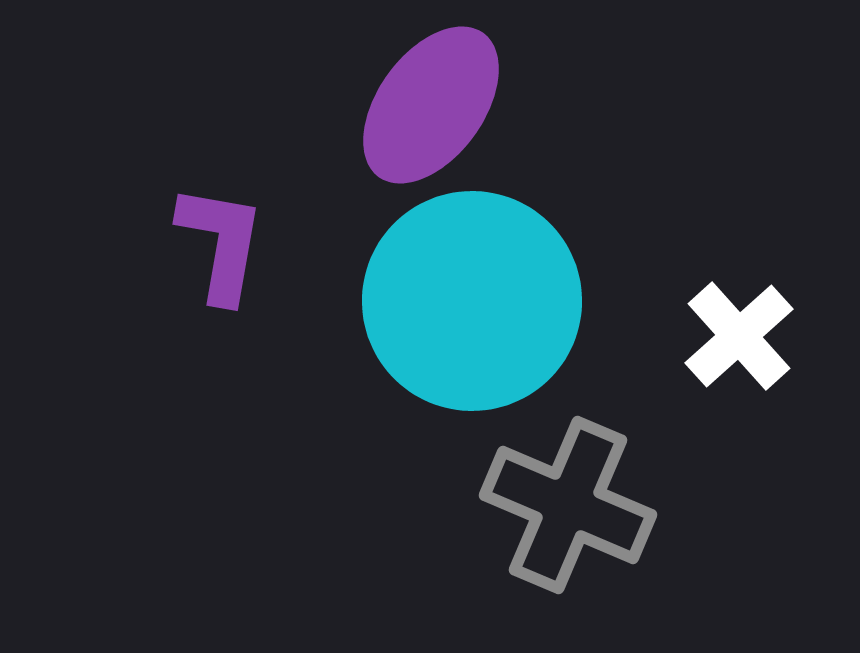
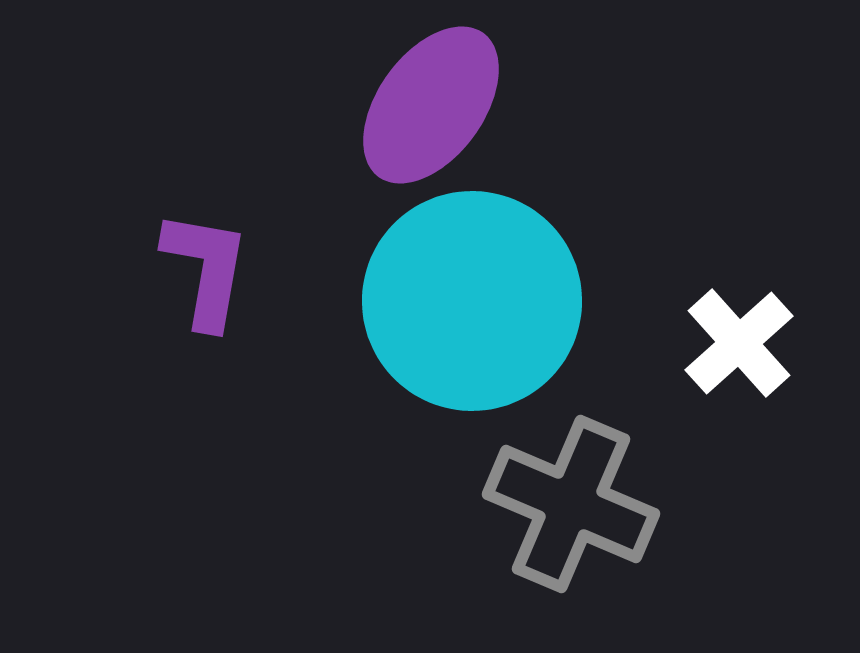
purple L-shape: moved 15 px left, 26 px down
white cross: moved 7 px down
gray cross: moved 3 px right, 1 px up
